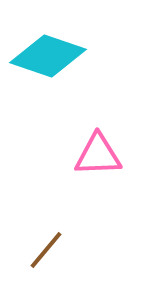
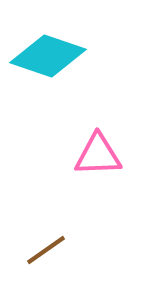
brown line: rotated 15 degrees clockwise
